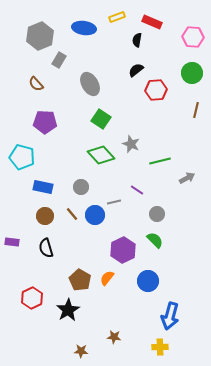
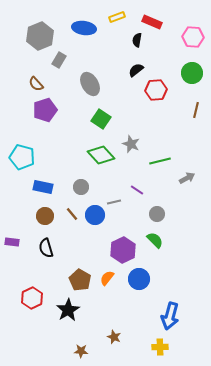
purple pentagon at (45, 122): moved 12 px up; rotated 20 degrees counterclockwise
blue circle at (148, 281): moved 9 px left, 2 px up
brown star at (114, 337): rotated 16 degrees clockwise
